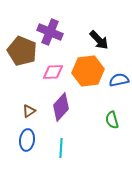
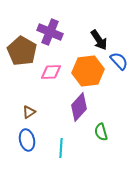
black arrow: rotated 10 degrees clockwise
brown pentagon: rotated 8 degrees clockwise
pink diamond: moved 2 px left
blue semicircle: moved 19 px up; rotated 60 degrees clockwise
purple diamond: moved 18 px right
brown triangle: moved 1 px down
green semicircle: moved 11 px left, 12 px down
blue ellipse: rotated 20 degrees counterclockwise
